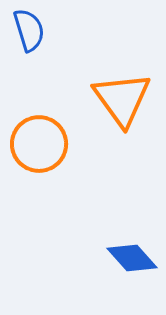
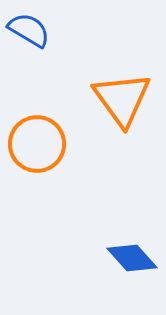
blue semicircle: rotated 42 degrees counterclockwise
orange circle: moved 2 px left
